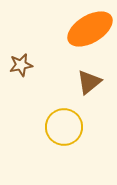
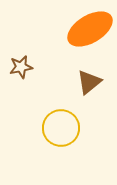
brown star: moved 2 px down
yellow circle: moved 3 px left, 1 px down
